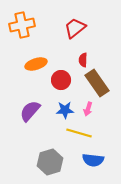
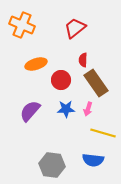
orange cross: rotated 35 degrees clockwise
brown rectangle: moved 1 px left
blue star: moved 1 px right, 1 px up
yellow line: moved 24 px right
gray hexagon: moved 2 px right, 3 px down; rotated 25 degrees clockwise
